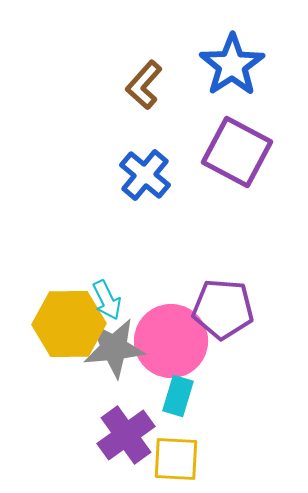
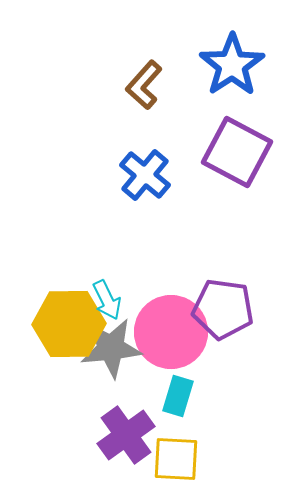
purple pentagon: rotated 4 degrees clockwise
pink circle: moved 9 px up
gray star: moved 3 px left
